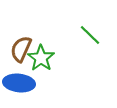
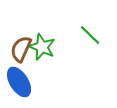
green star: moved 1 px right, 11 px up; rotated 12 degrees counterclockwise
blue ellipse: moved 1 px up; rotated 52 degrees clockwise
